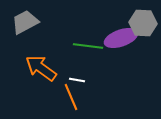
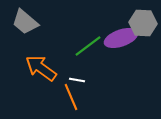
gray trapezoid: rotated 112 degrees counterclockwise
green line: rotated 44 degrees counterclockwise
